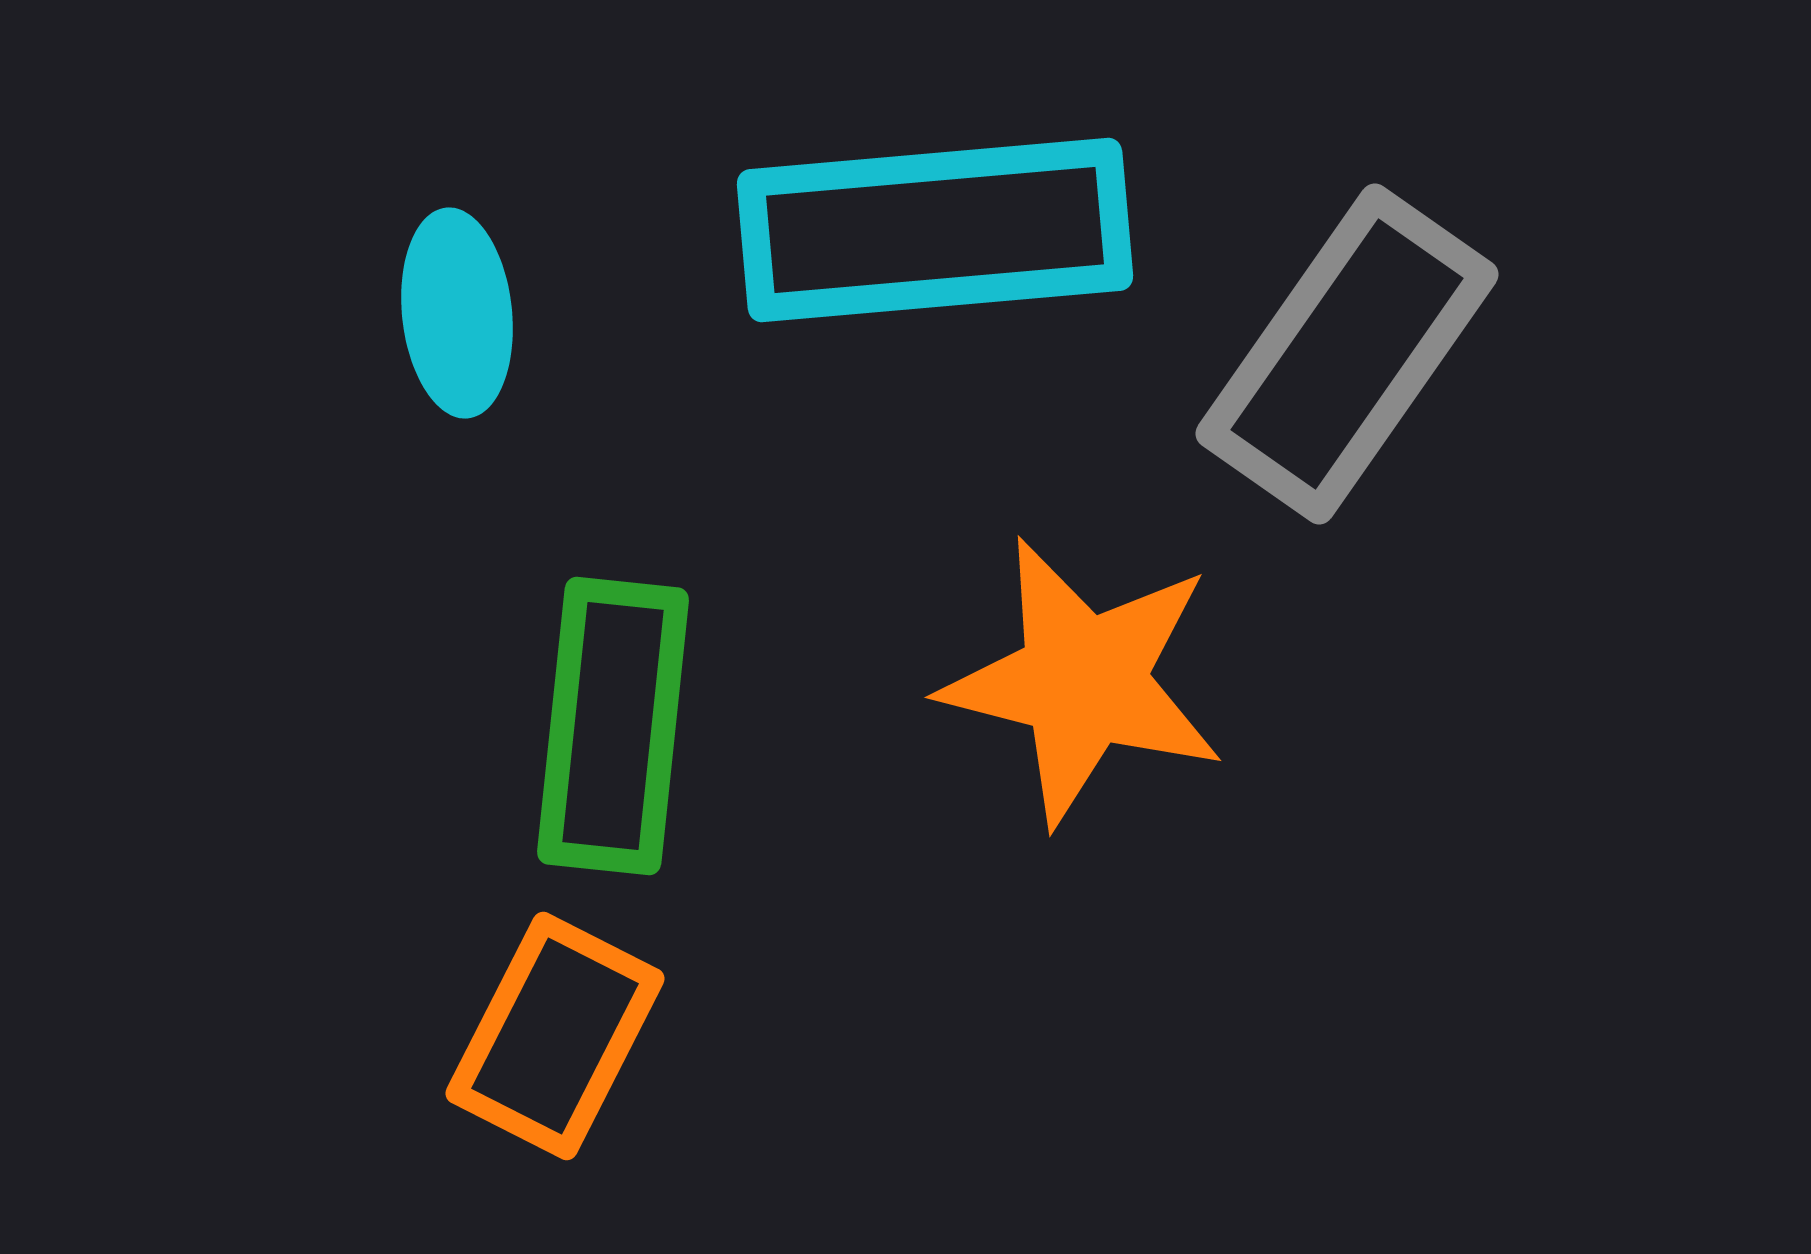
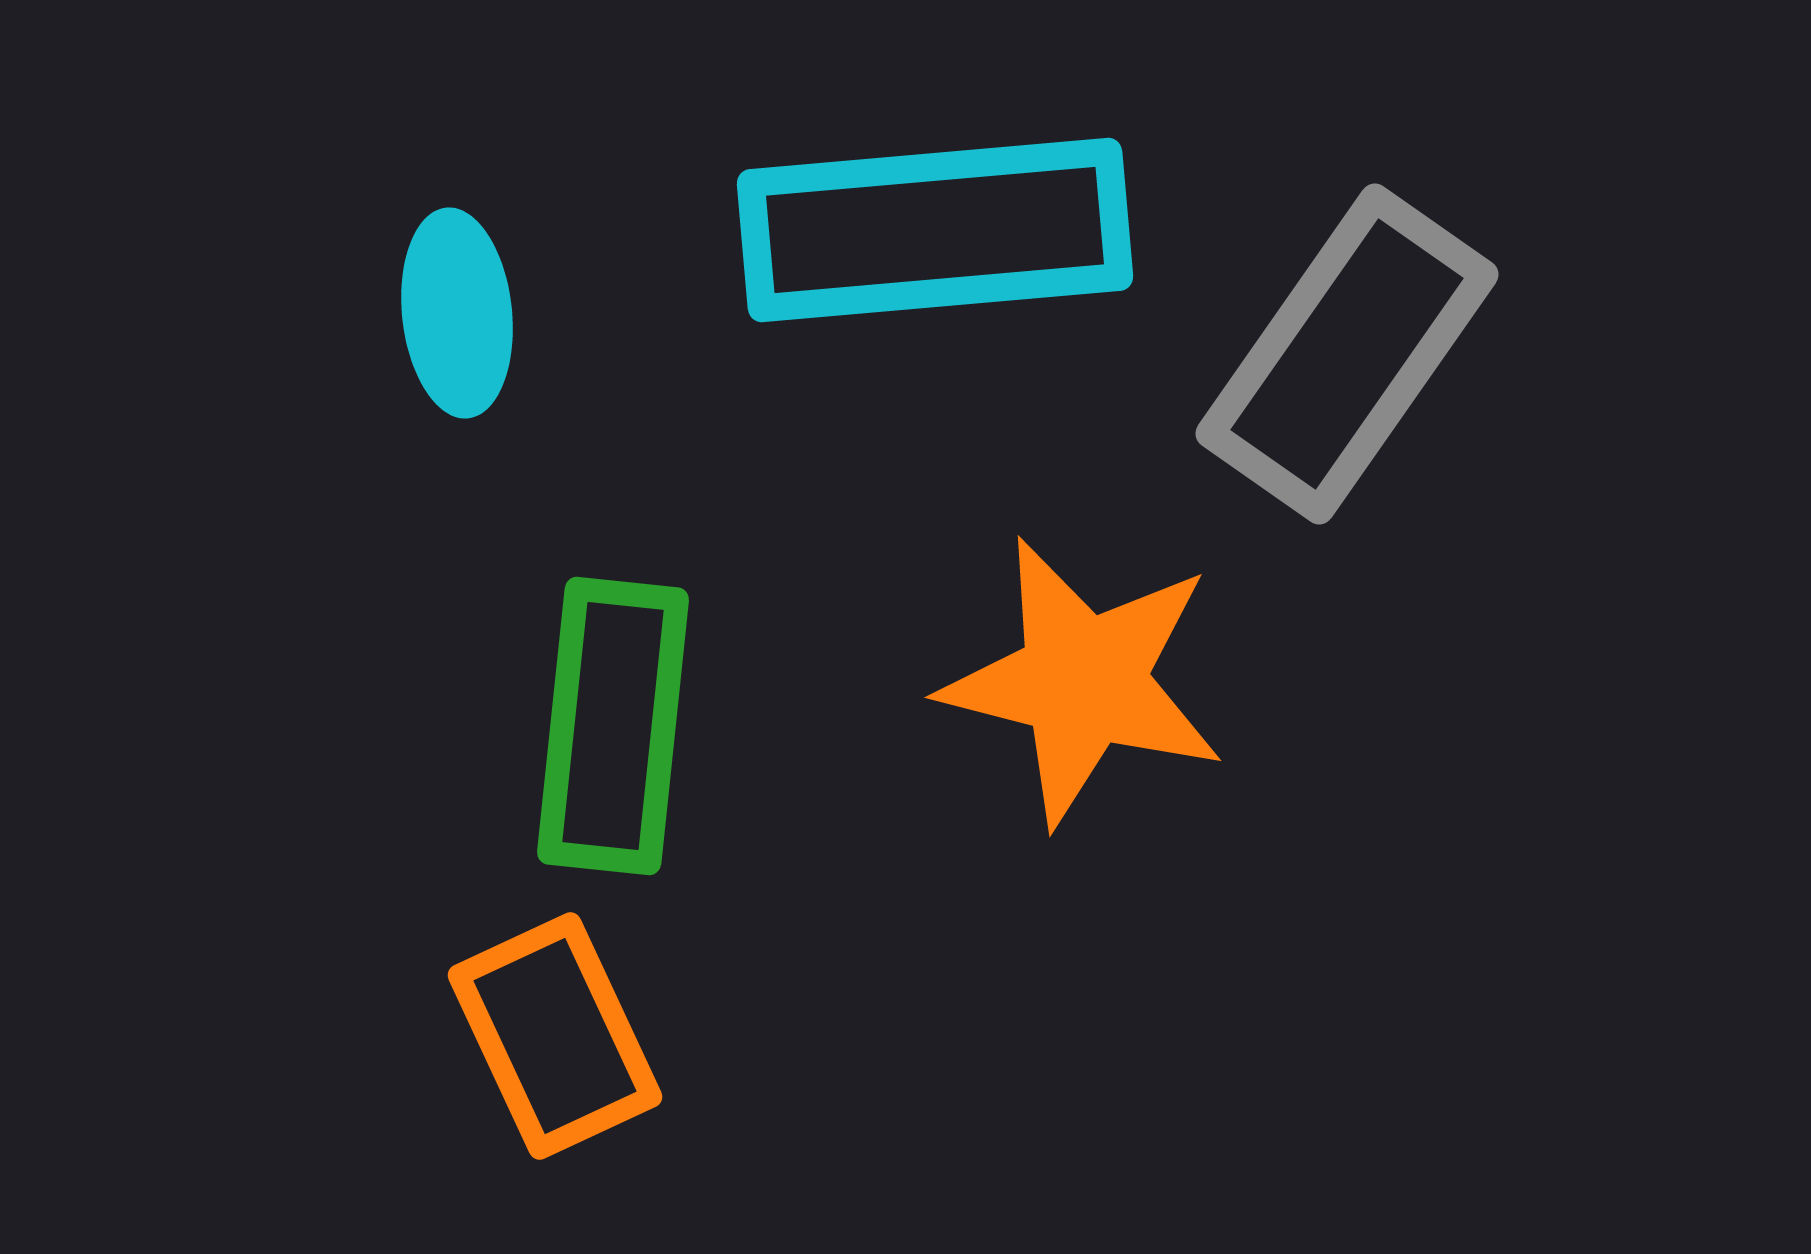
orange rectangle: rotated 52 degrees counterclockwise
